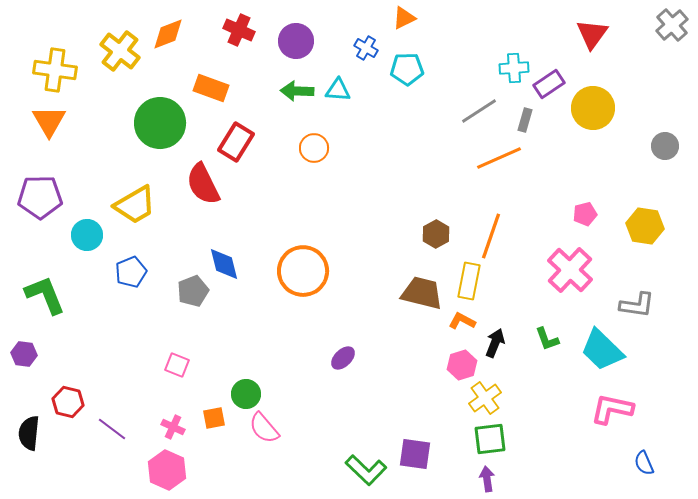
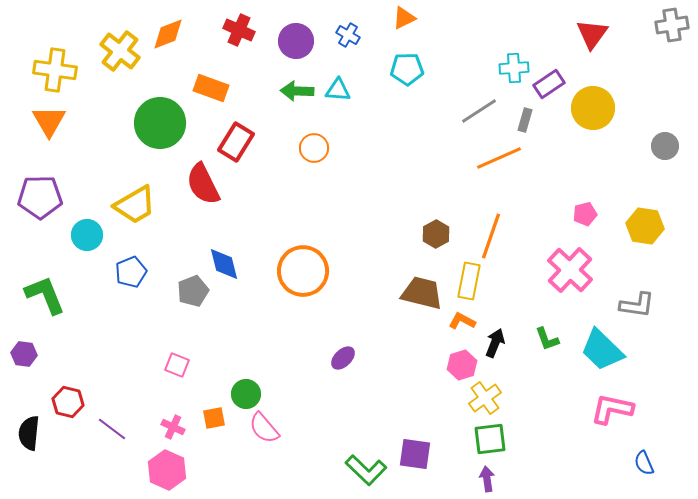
gray cross at (672, 25): rotated 32 degrees clockwise
blue cross at (366, 48): moved 18 px left, 13 px up
